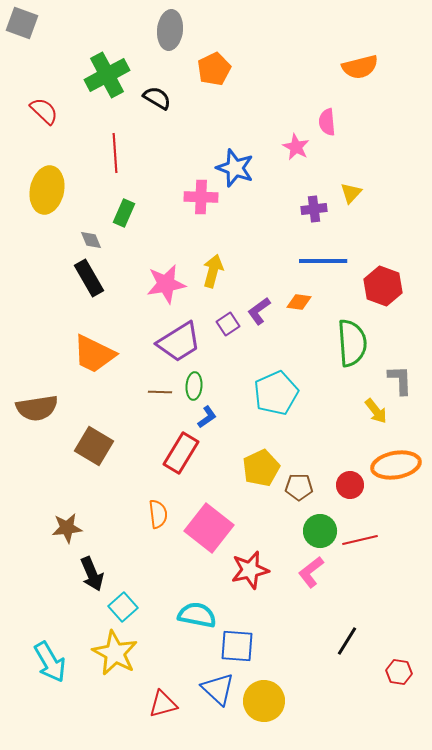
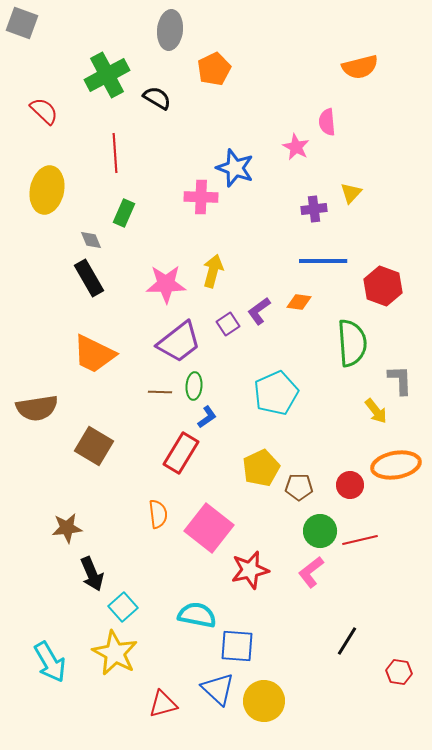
pink star at (166, 284): rotated 9 degrees clockwise
purple trapezoid at (179, 342): rotated 6 degrees counterclockwise
